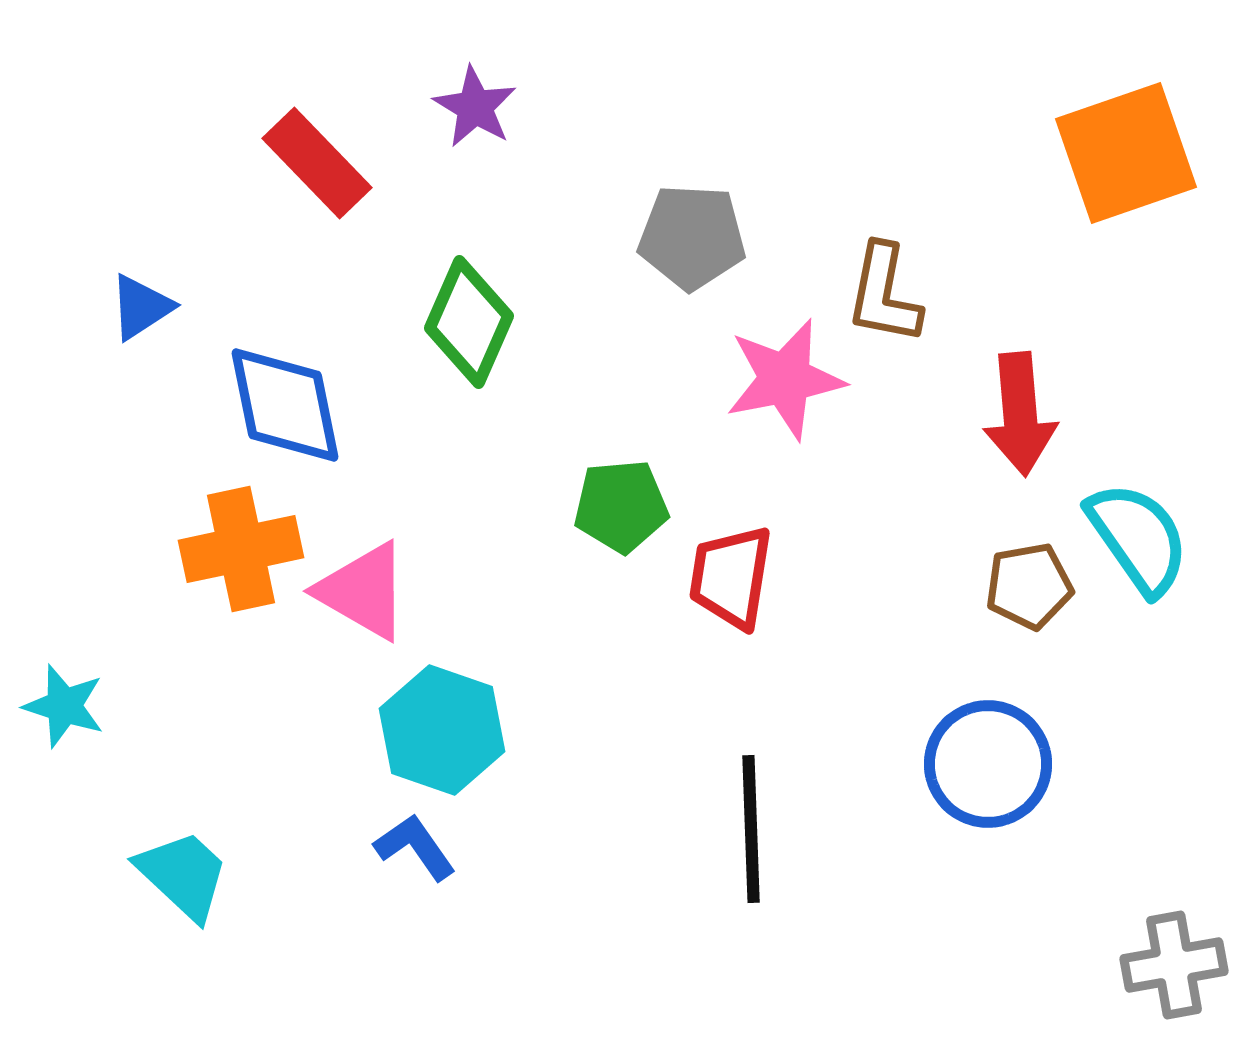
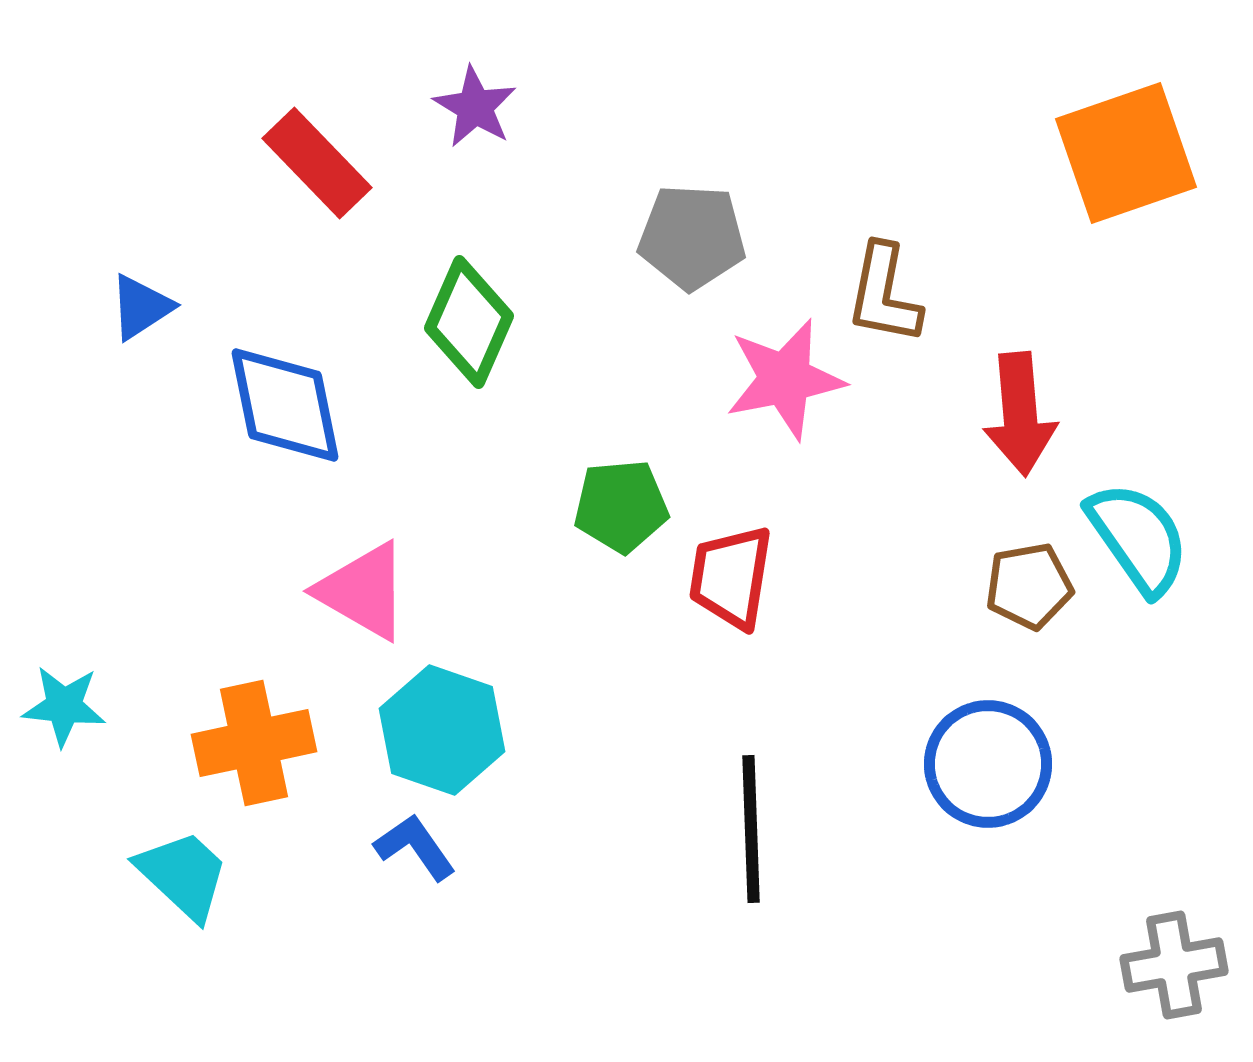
orange cross: moved 13 px right, 194 px down
cyan star: rotated 12 degrees counterclockwise
